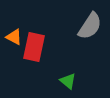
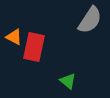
gray semicircle: moved 6 px up
